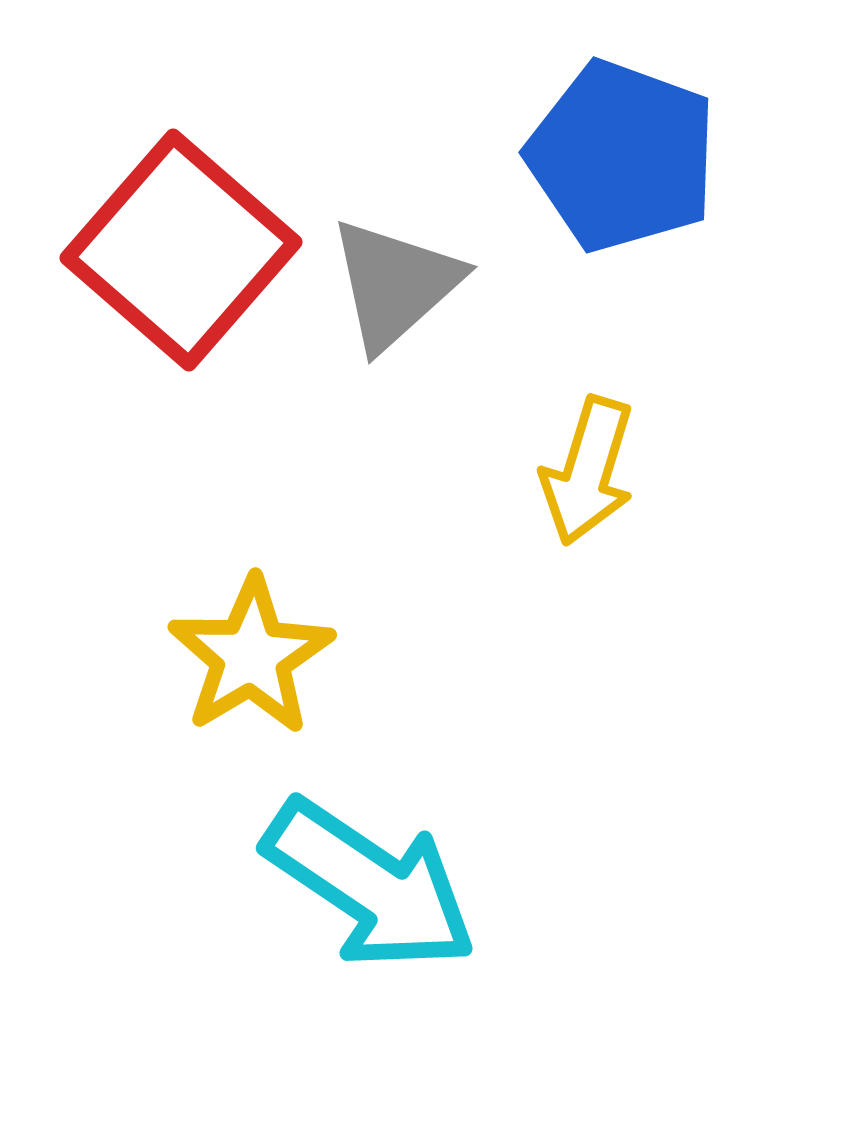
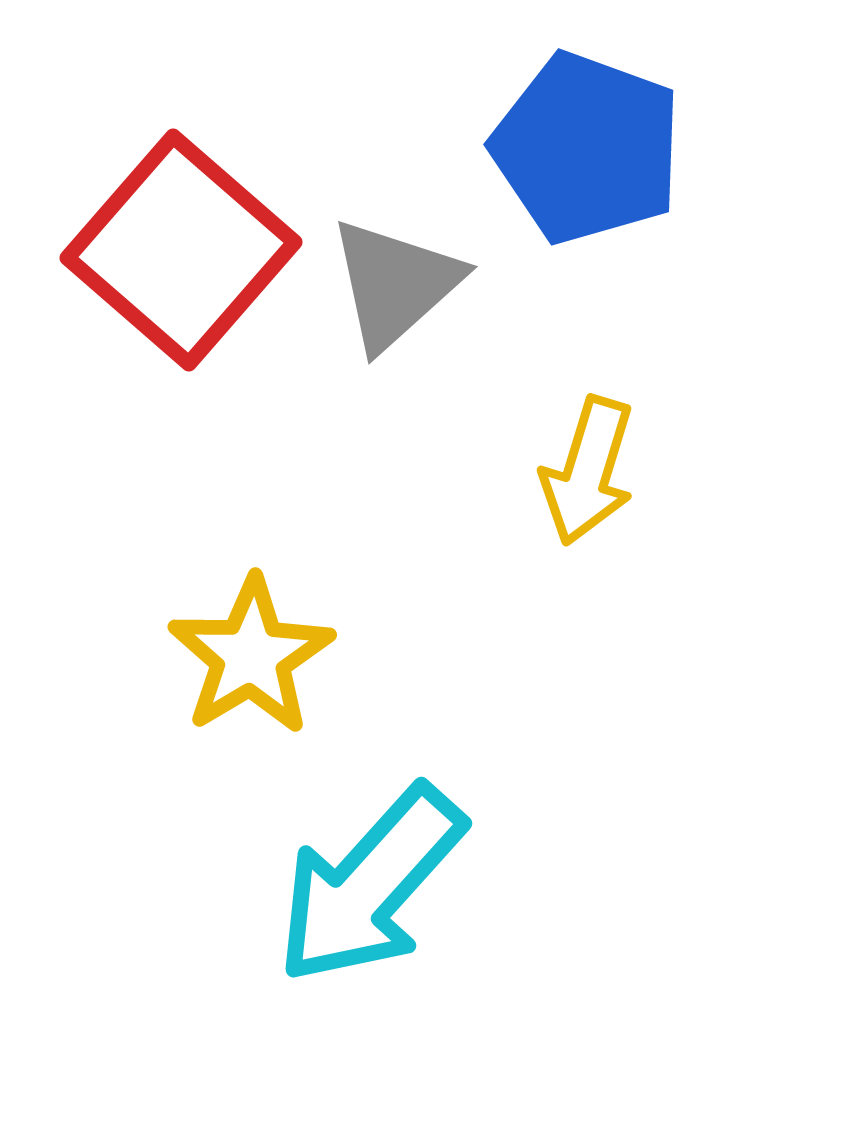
blue pentagon: moved 35 px left, 8 px up
cyan arrow: rotated 98 degrees clockwise
